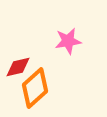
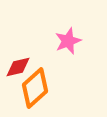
pink star: rotated 12 degrees counterclockwise
